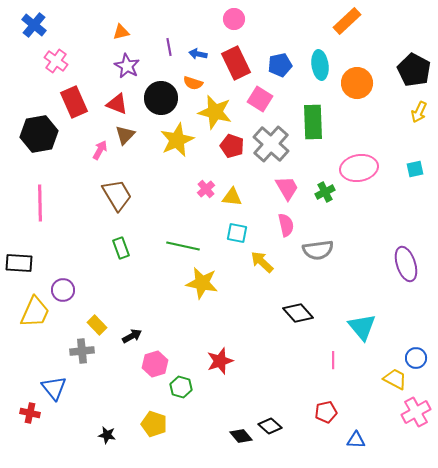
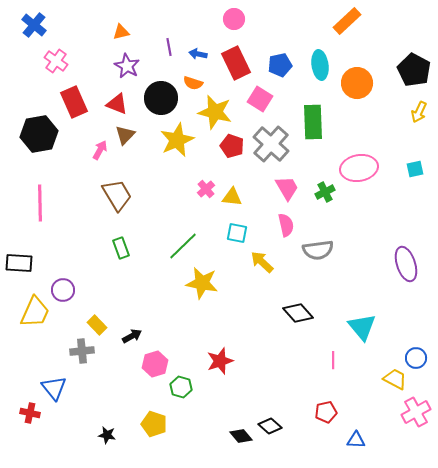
green line at (183, 246): rotated 56 degrees counterclockwise
